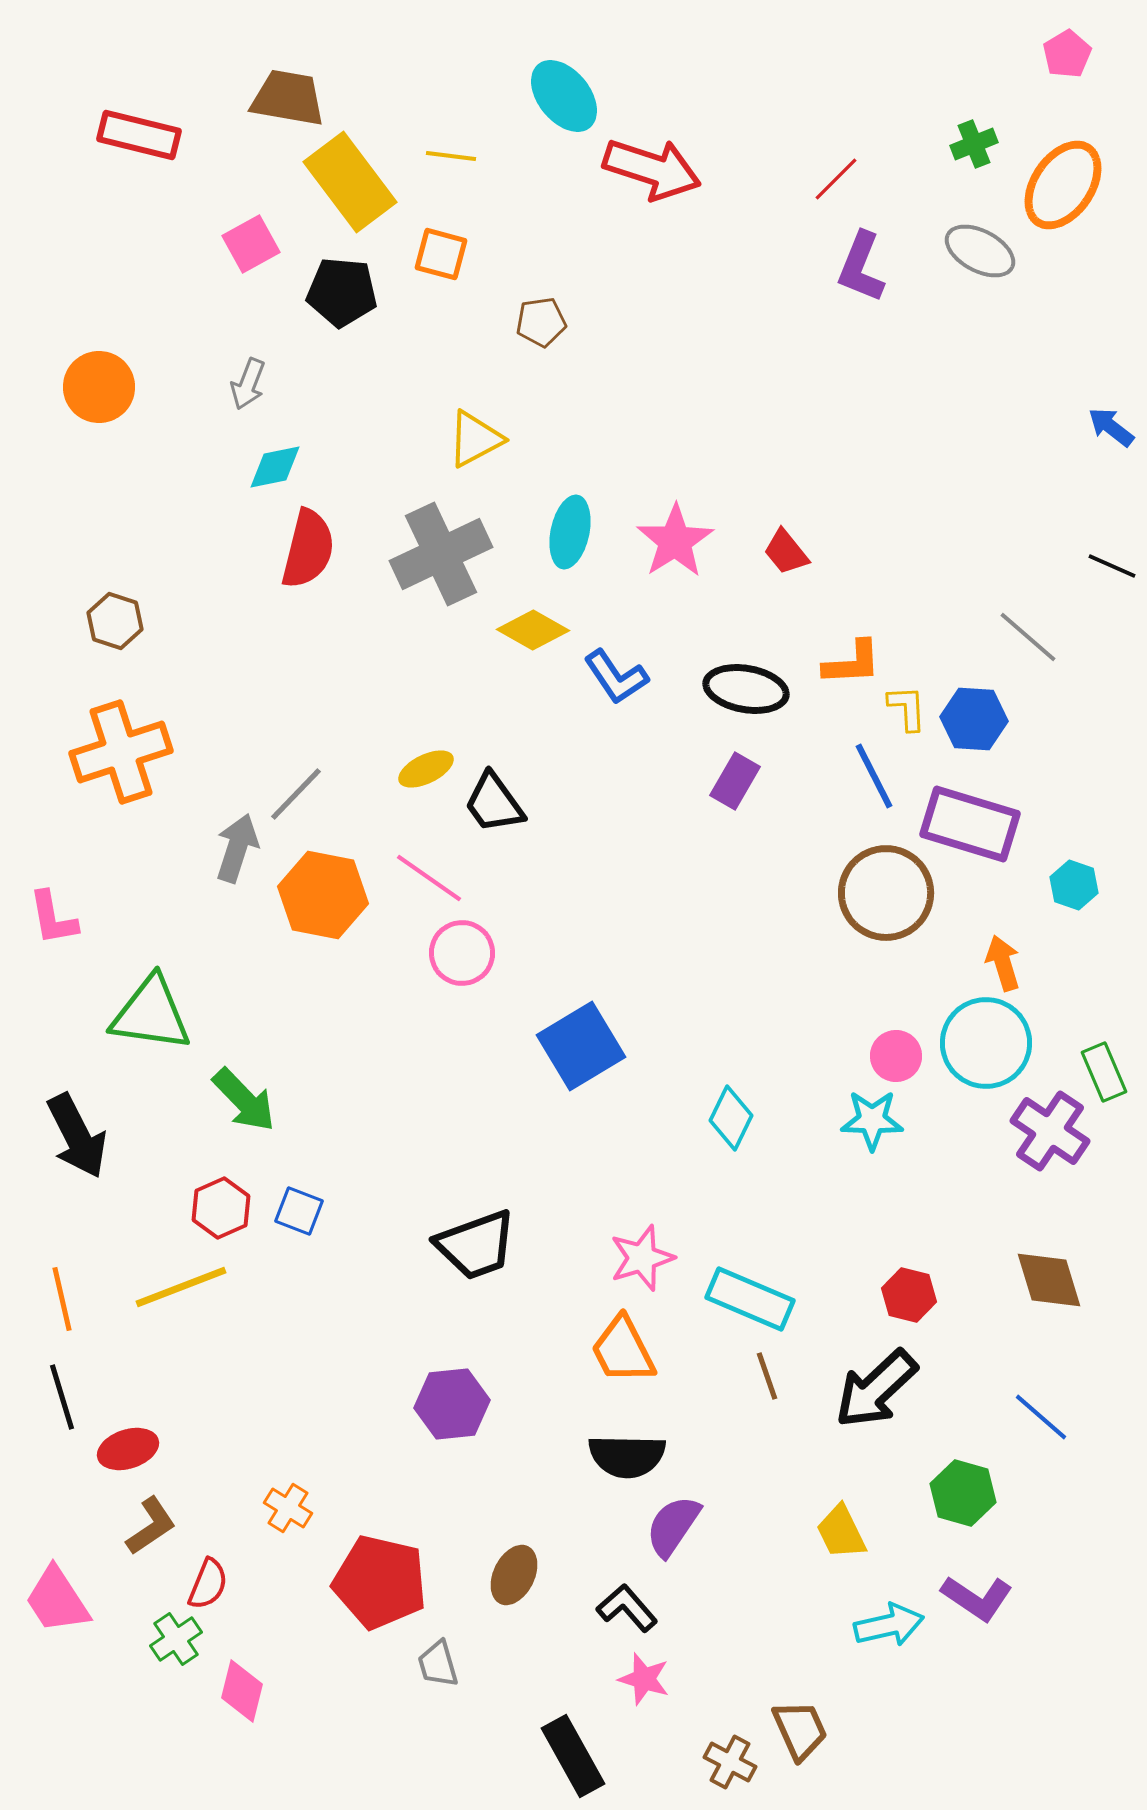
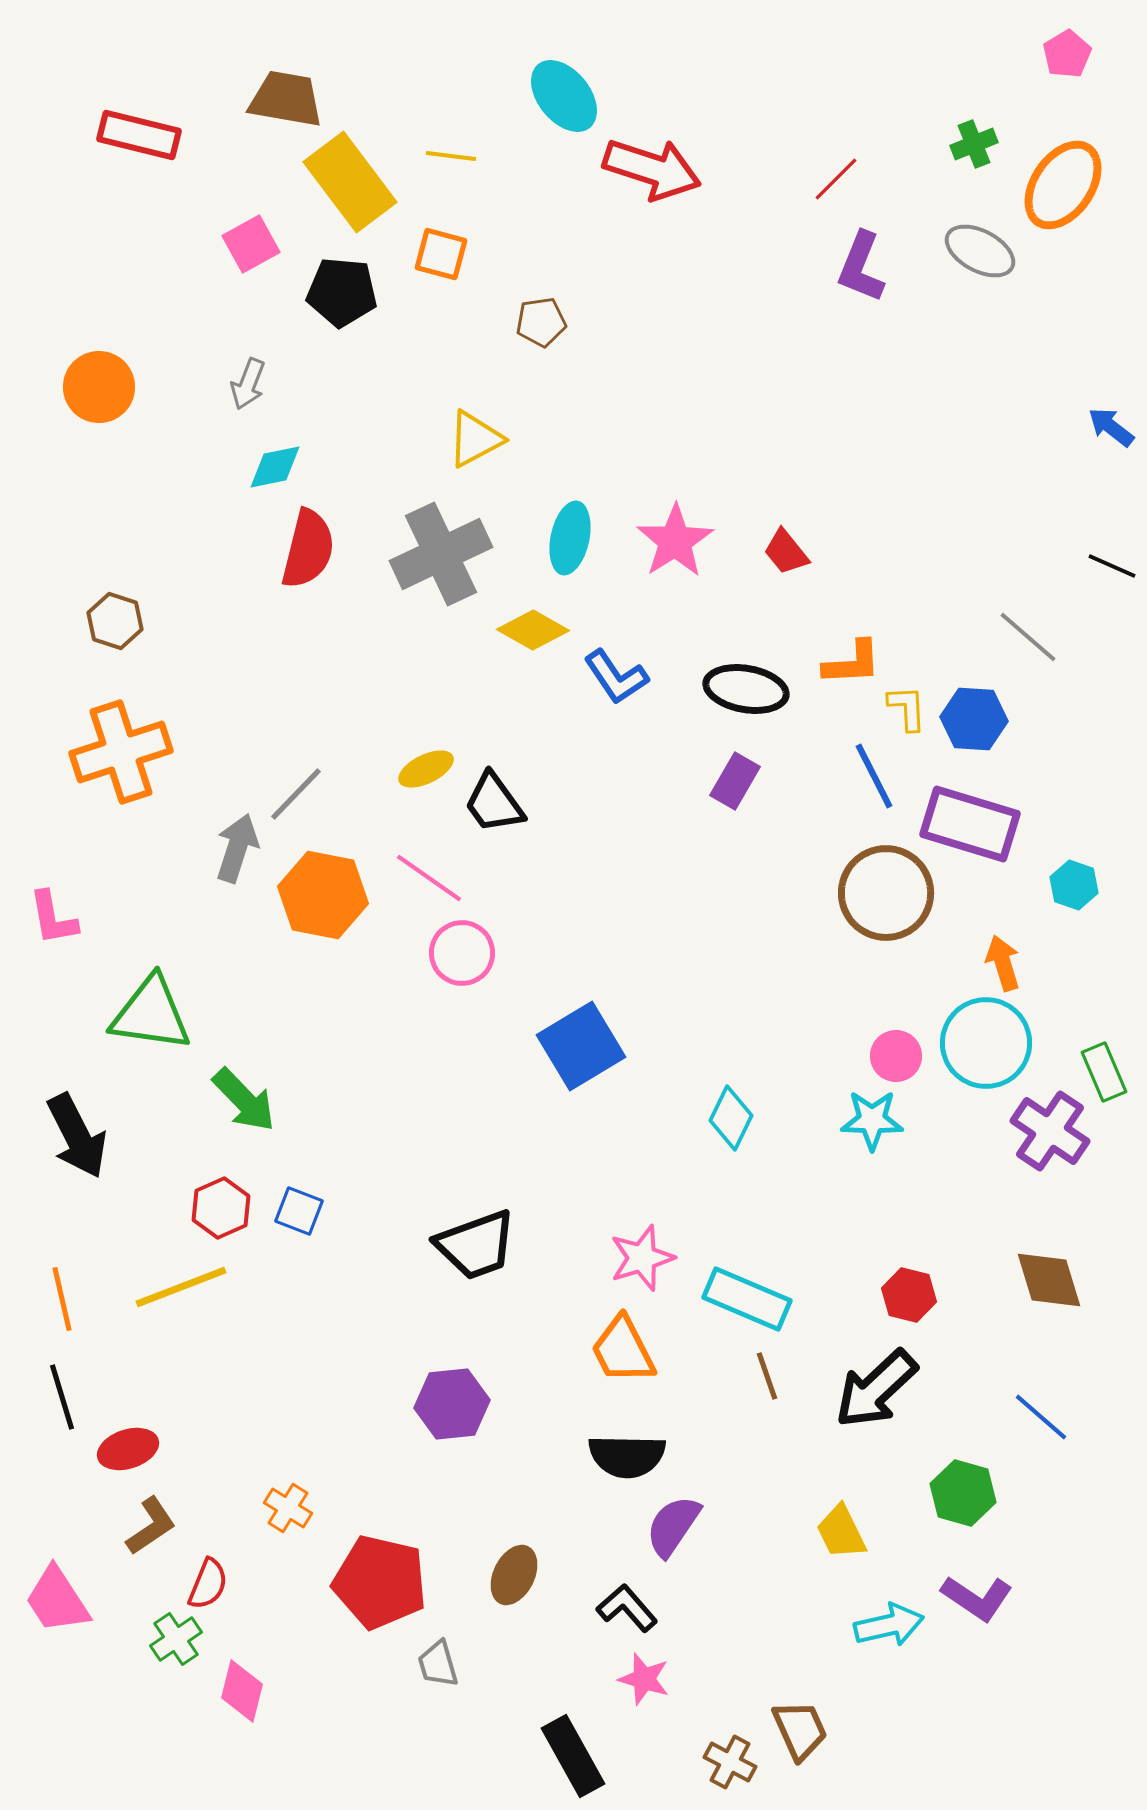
brown trapezoid at (288, 98): moved 2 px left, 1 px down
cyan ellipse at (570, 532): moved 6 px down
cyan rectangle at (750, 1299): moved 3 px left
